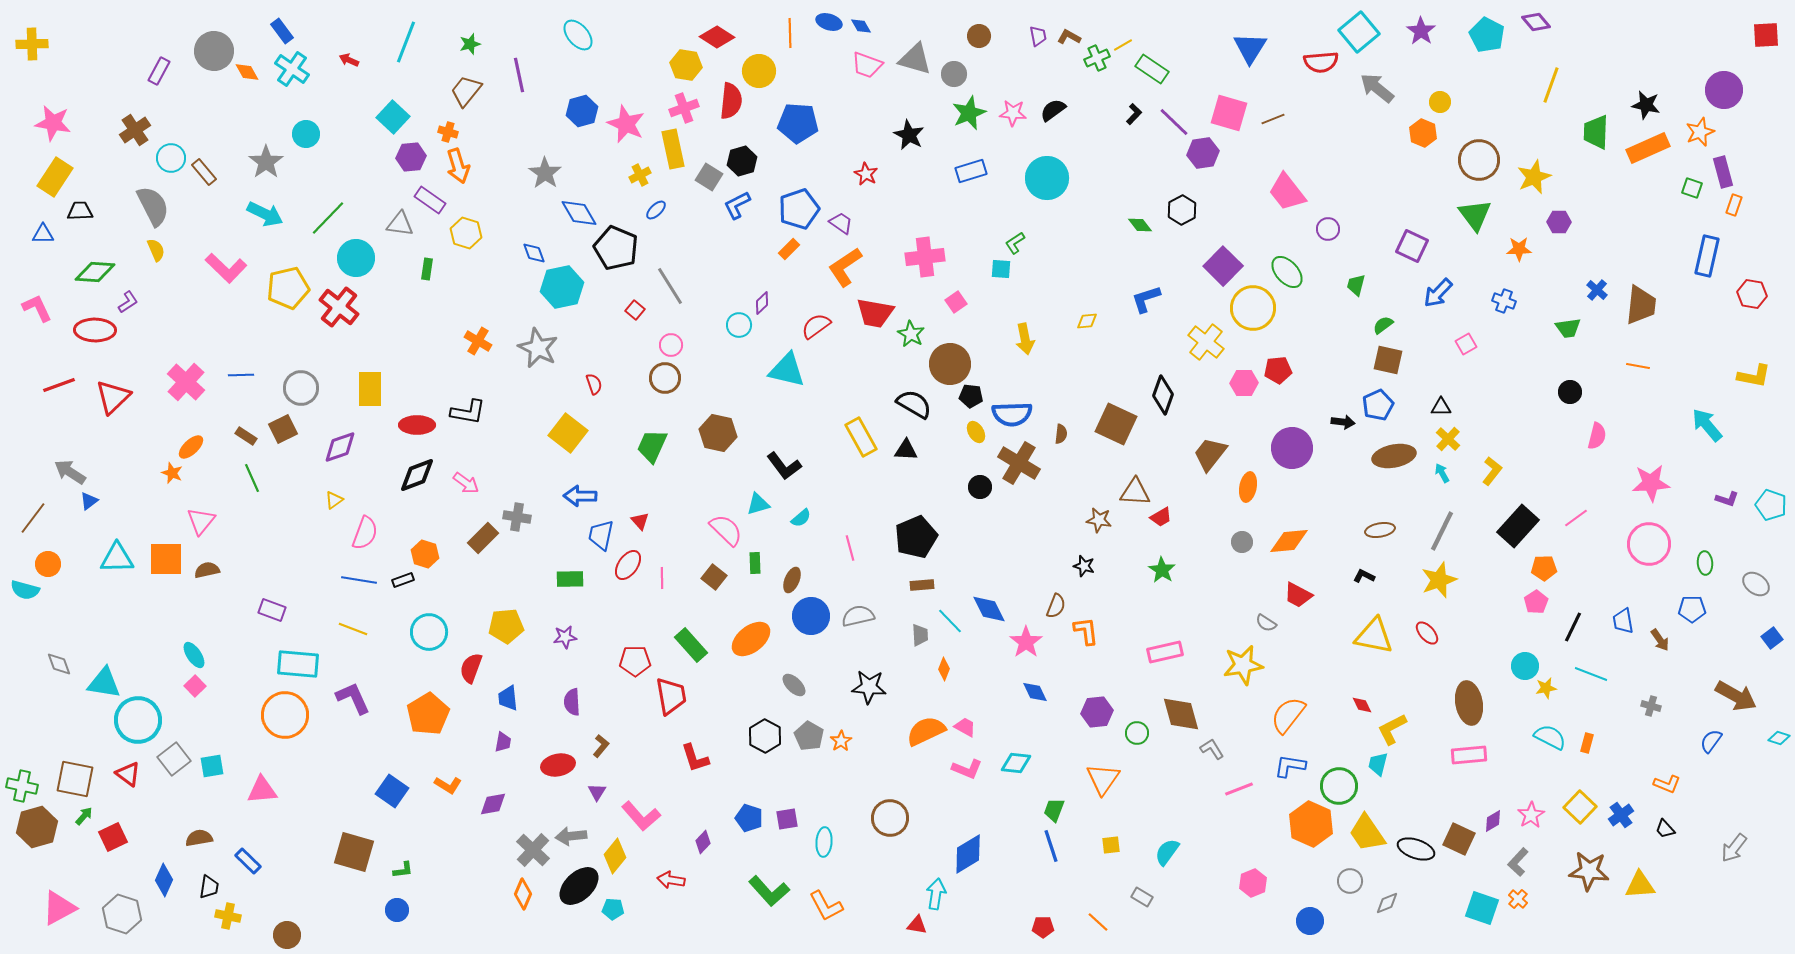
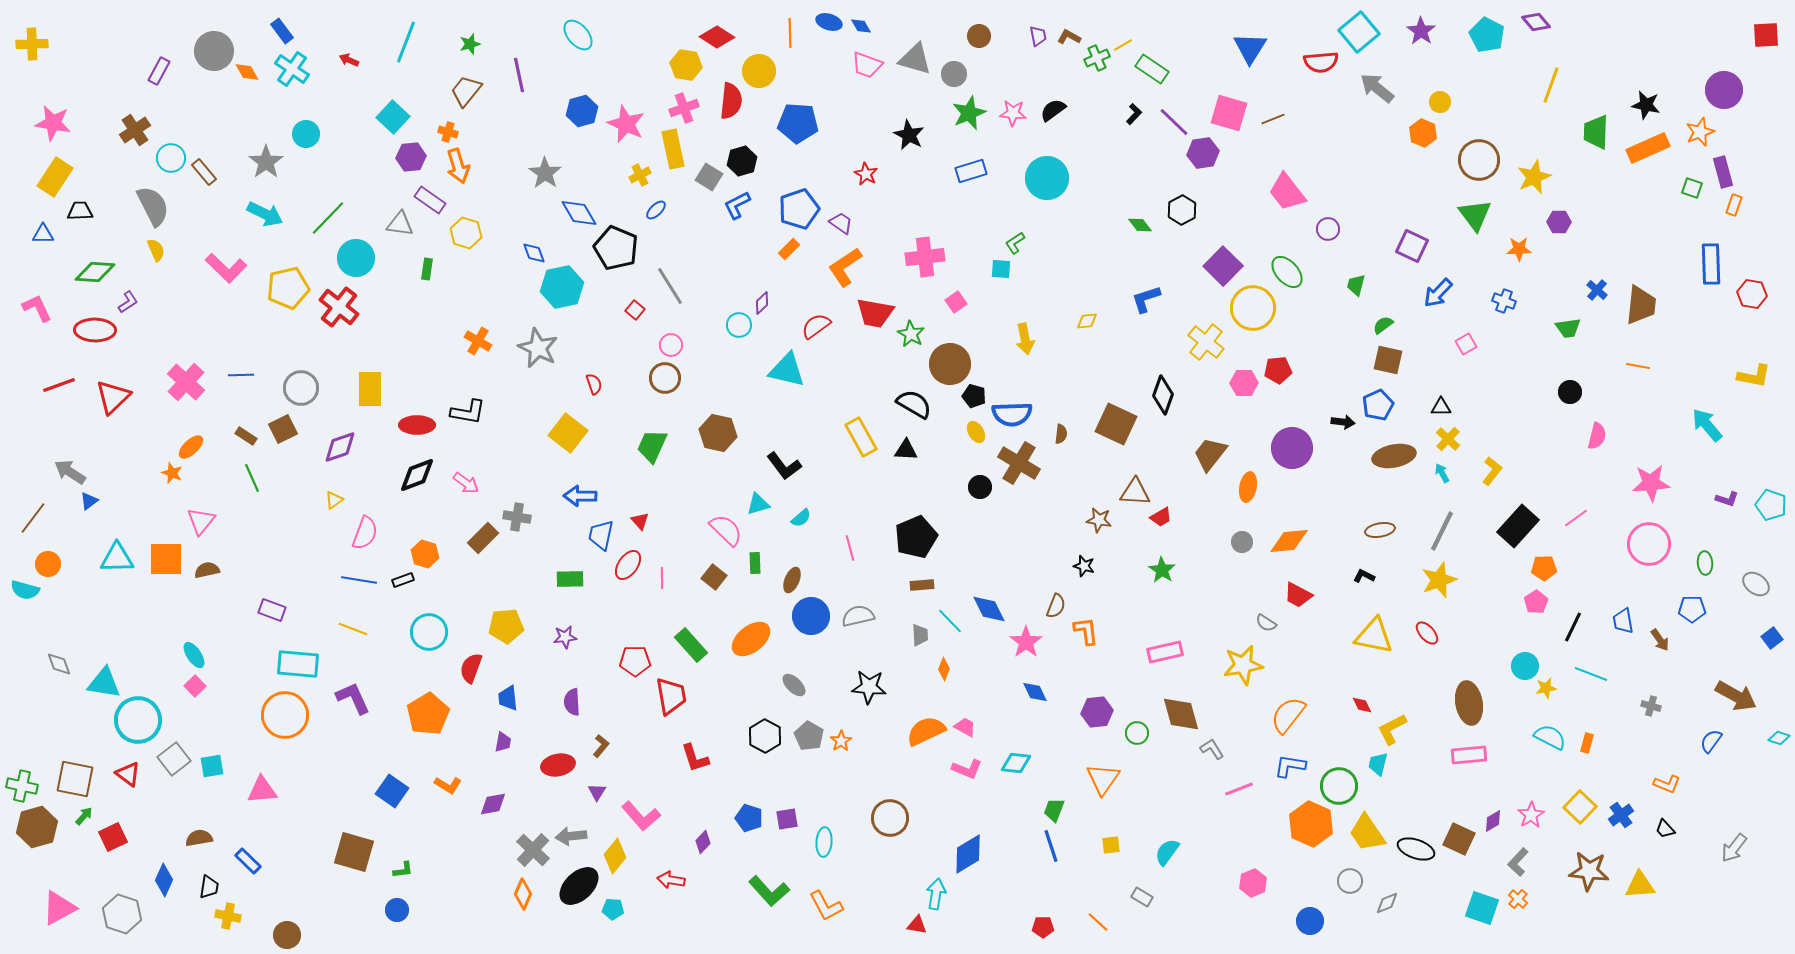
blue rectangle at (1707, 256): moved 4 px right, 8 px down; rotated 15 degrees counterclockwise
black pentagon at (971, 396): moved 3 px right; rotated 10 degrees clockwise
